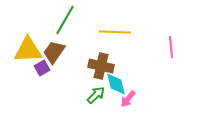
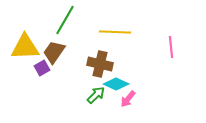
yellow triangle: moved 3 px left, 3 px up
brown cross: moved 1 px left, 2 px up
cyan diamond: rotated 50 degrees counterclockwise
